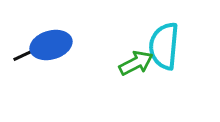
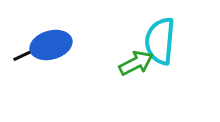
cyan semicircle: moved 4 px left, 5 px up
